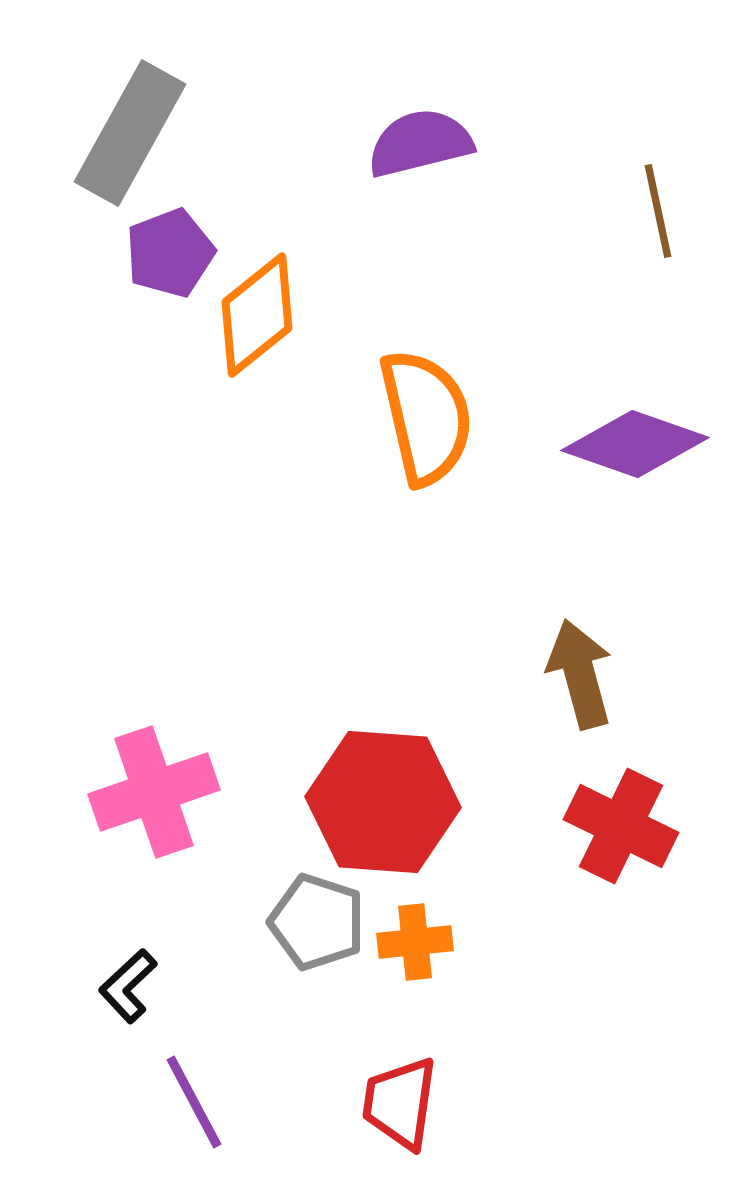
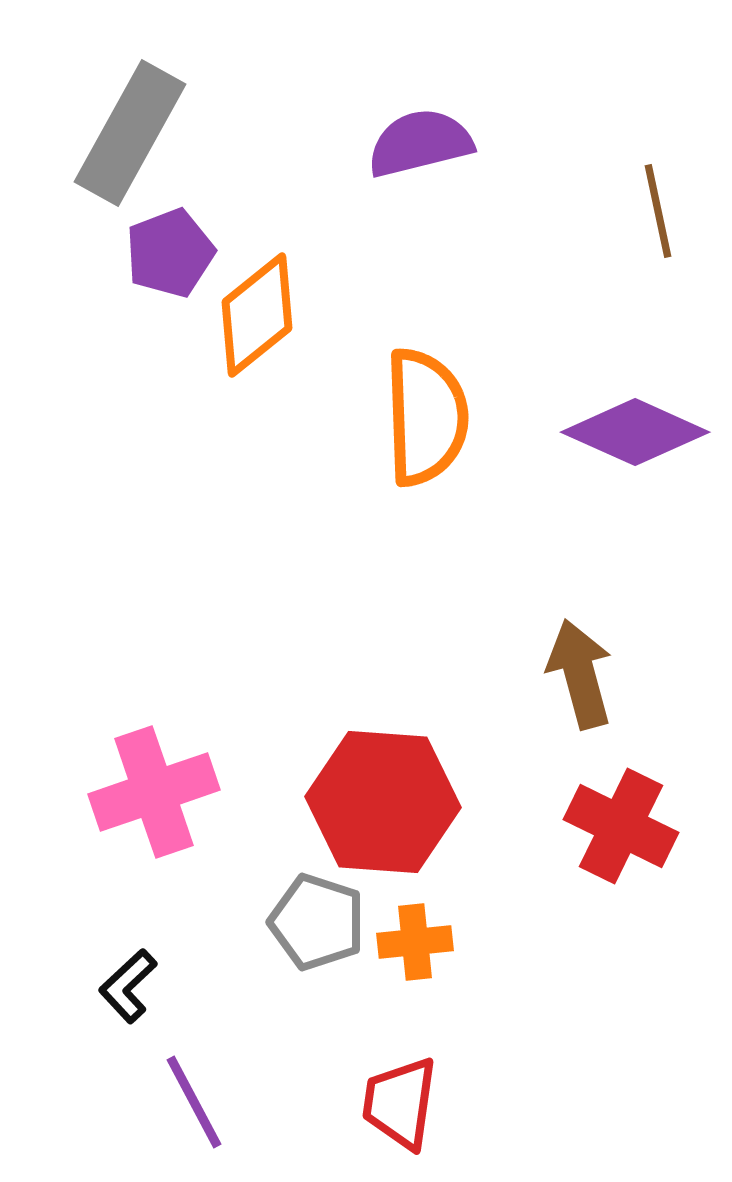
orange semicircle: rotated 11 degrees clockwise
purple diamond: moved 12 px up; rotated 5 degrees clockwise
